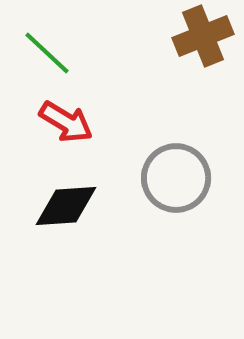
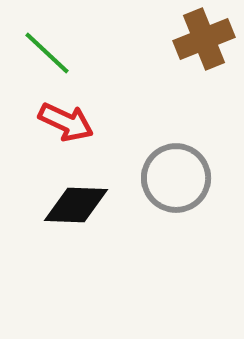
brown cross: moved 1 px right, 3 px down
red arrow: rotated 6 degrees counterclockwise
black diamond: moved 10 px right, 1 px up; rotated 6 degrees clockwise
